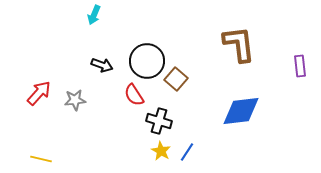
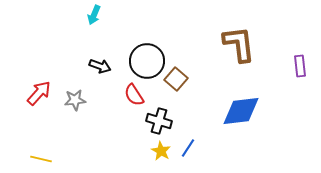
black arrow: moved 2 px left, 1 px down
blue line: moved 1 px right, 4 px up
